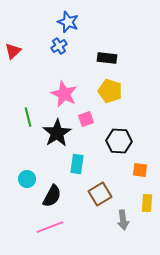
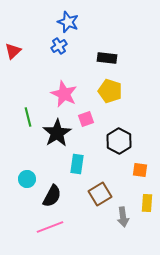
black hexagon: rotated 25 degrees clockwise
gray arrow: moved 3 px up
